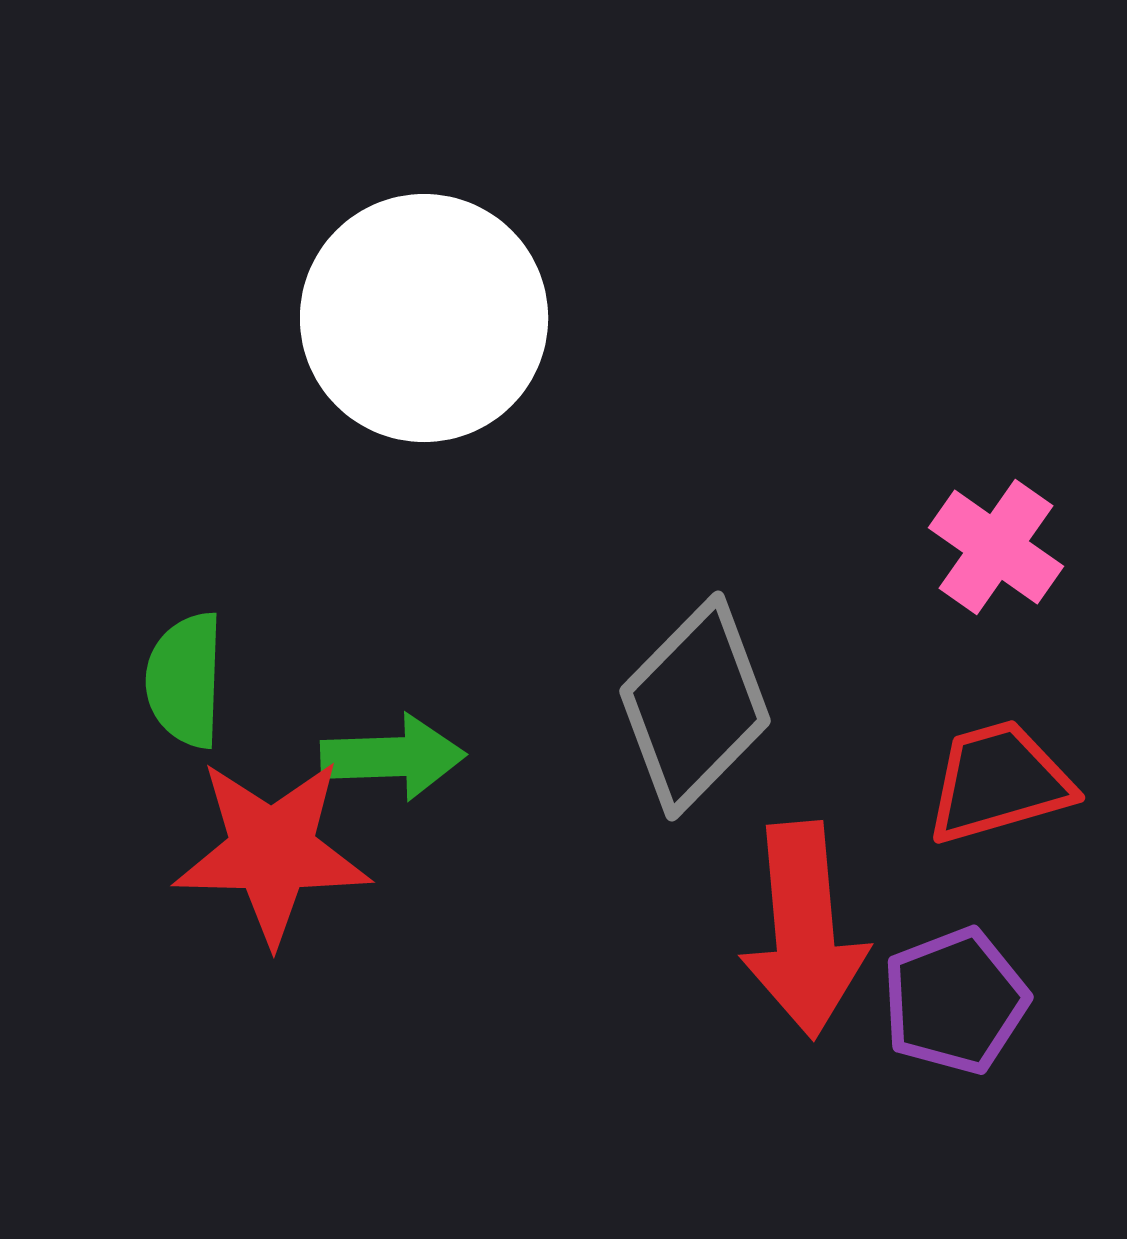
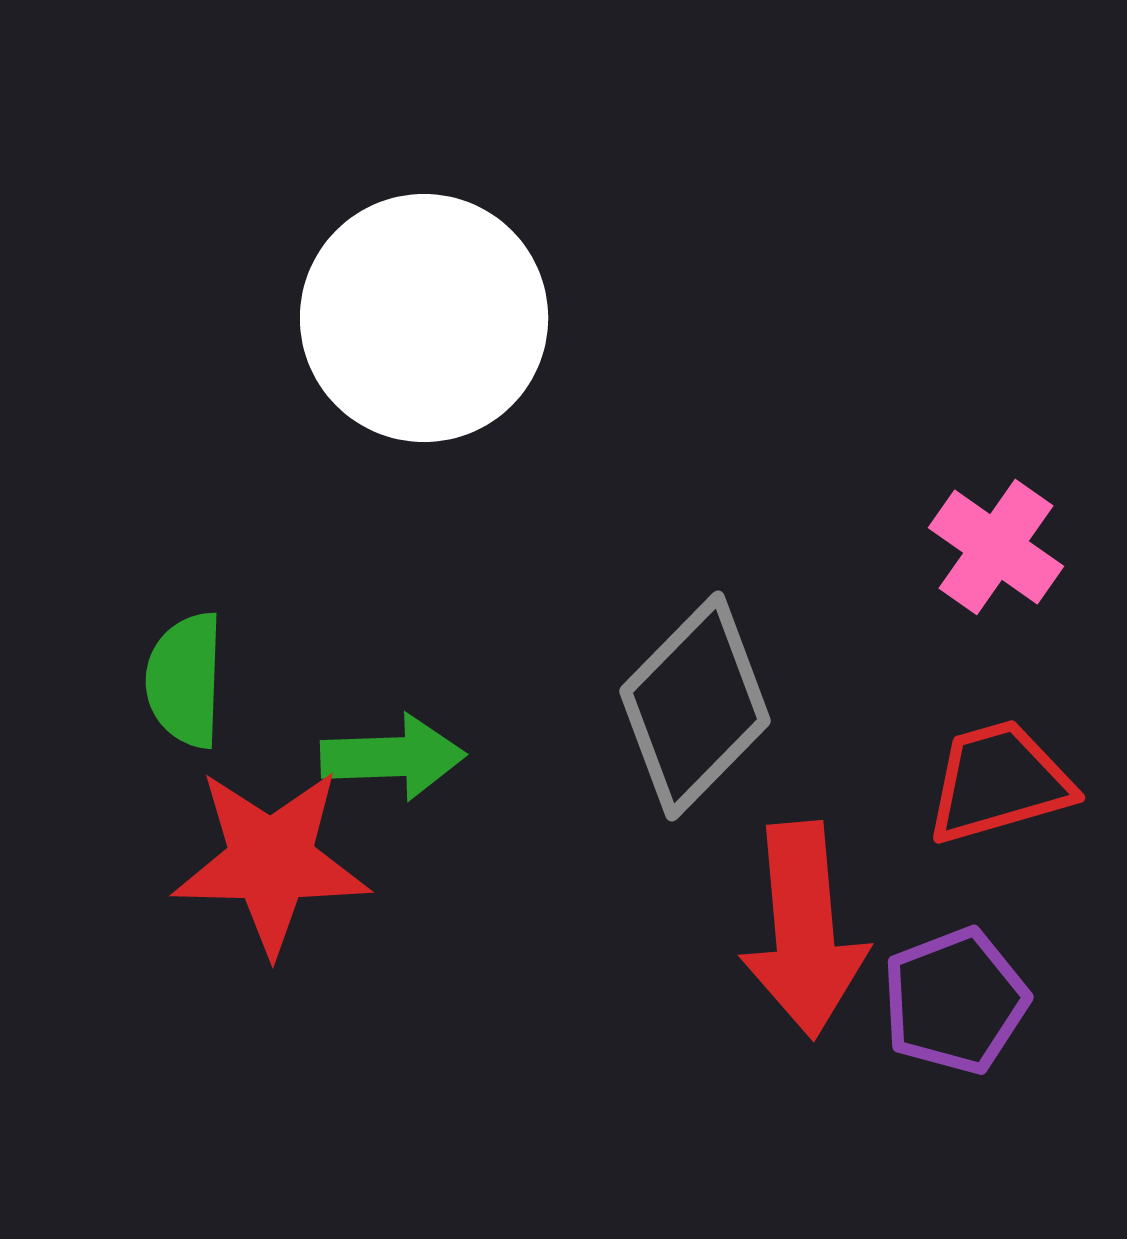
red star: moved 1 px left, 10 px down
